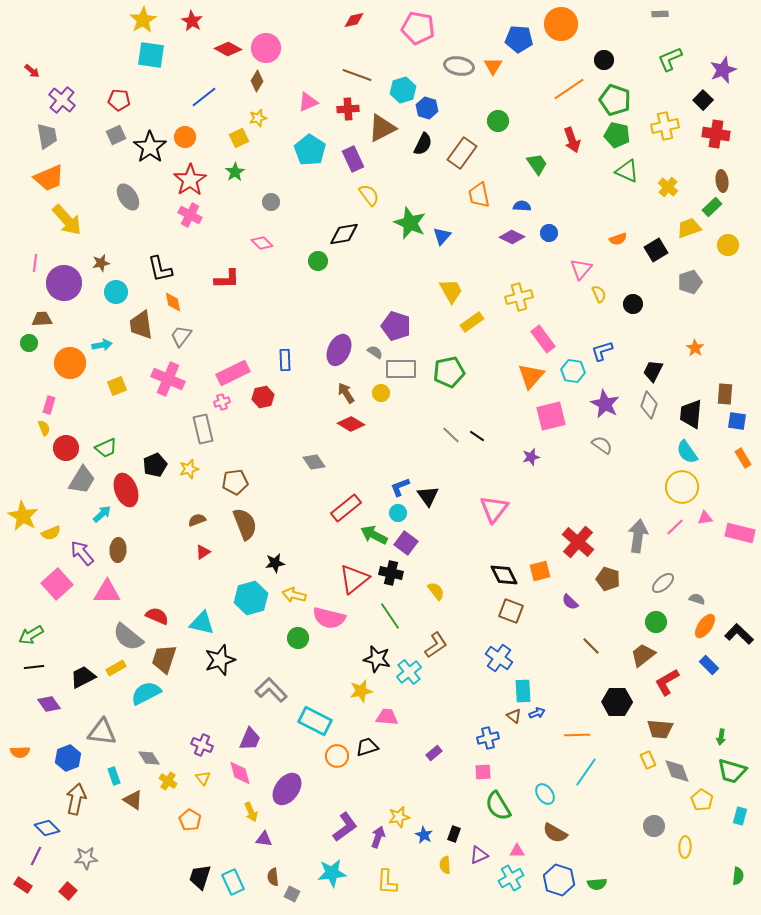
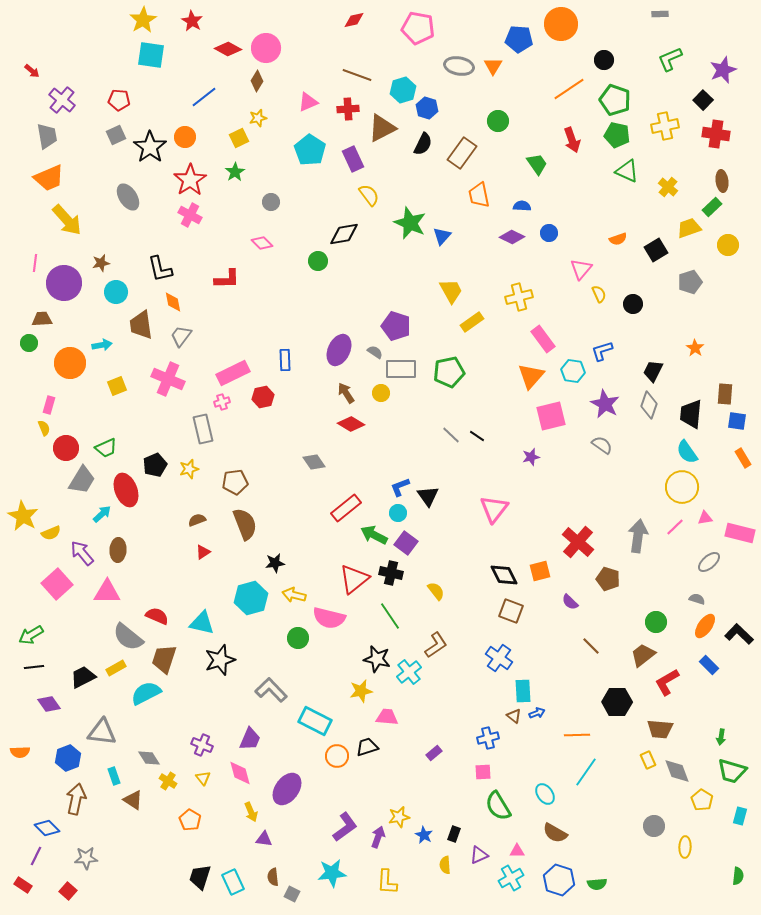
gray ellipse at (663, 583): moved 46 px right, 21 px up
